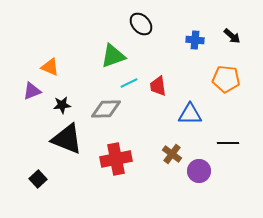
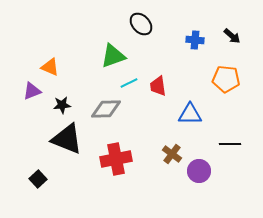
black line: moved 2 px right, 1 px down
